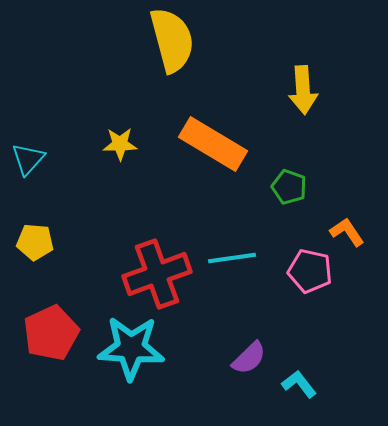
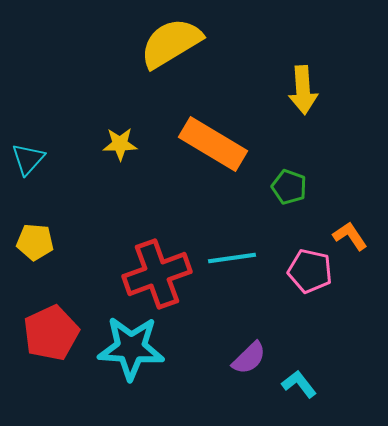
yellow semicircle: moved 1 px left, 3 px down; rotated 106 degrees counterclockwise
orange L-shape: moved 3 px right, 4 px down
